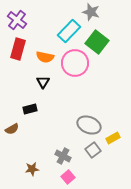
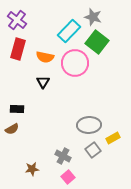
gray star: moved 2 px right, 5 px down
black rectangle: moved 13 px left; rotated 16 degrees clockwise
gray ellipse: rotated 25 degrees counterclockwise
